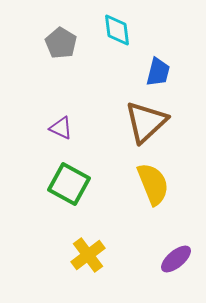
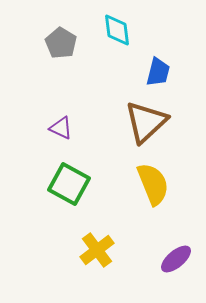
yellow cross: moved 9 px right, 5 px up
